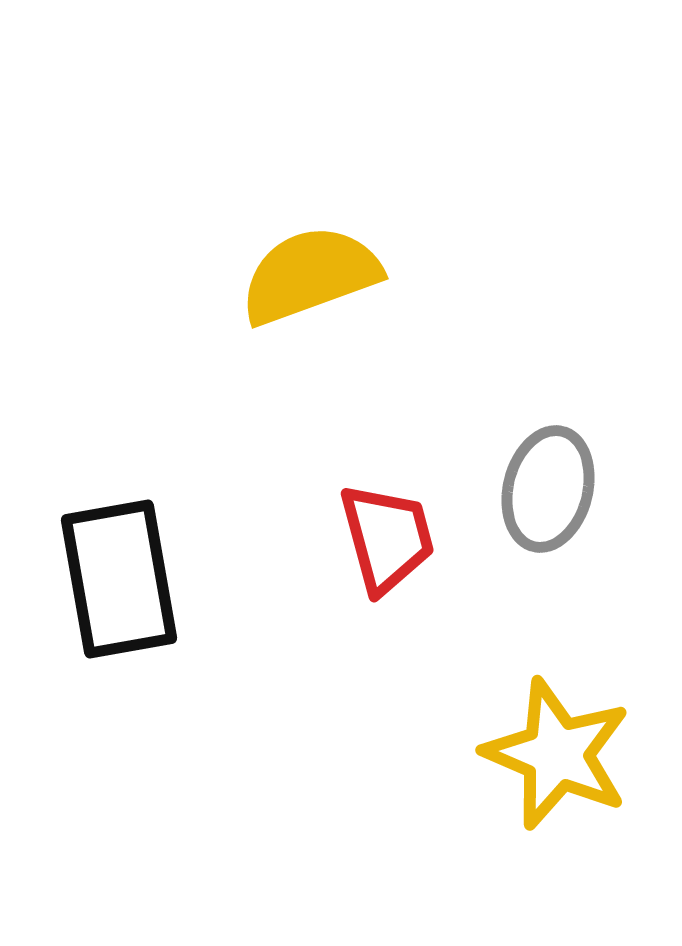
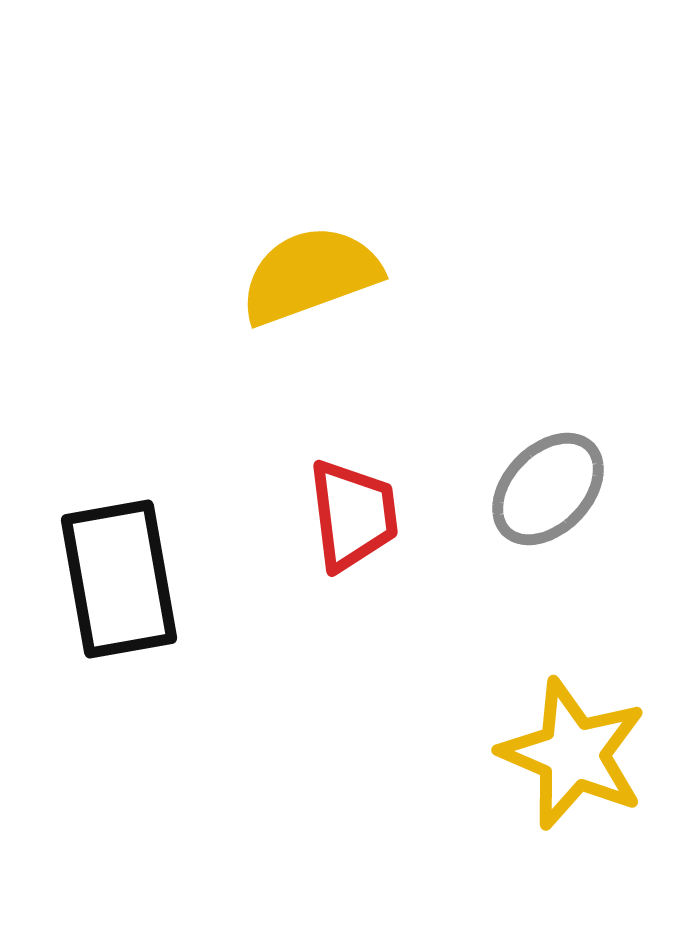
gray ellipse: rotated 30 degrees clockwise
red trapezoid: moved 34 px left, 23 px up; rotated 8 degrees clockwise
yellow star: moved 16 px right
